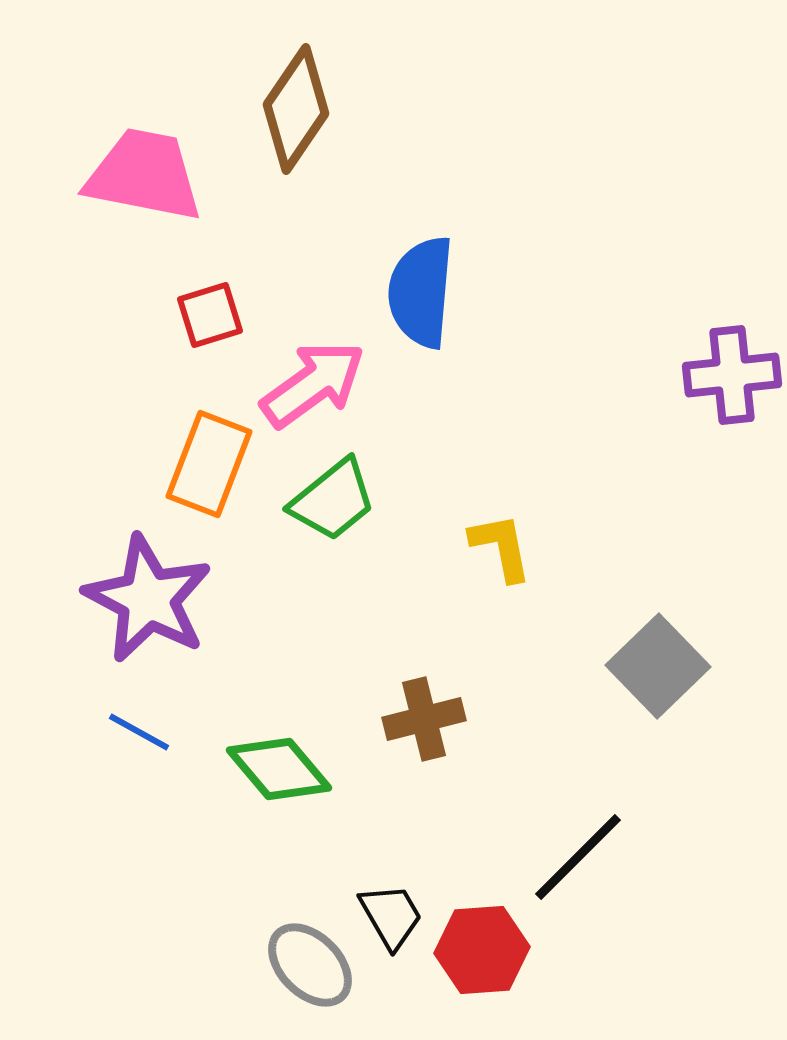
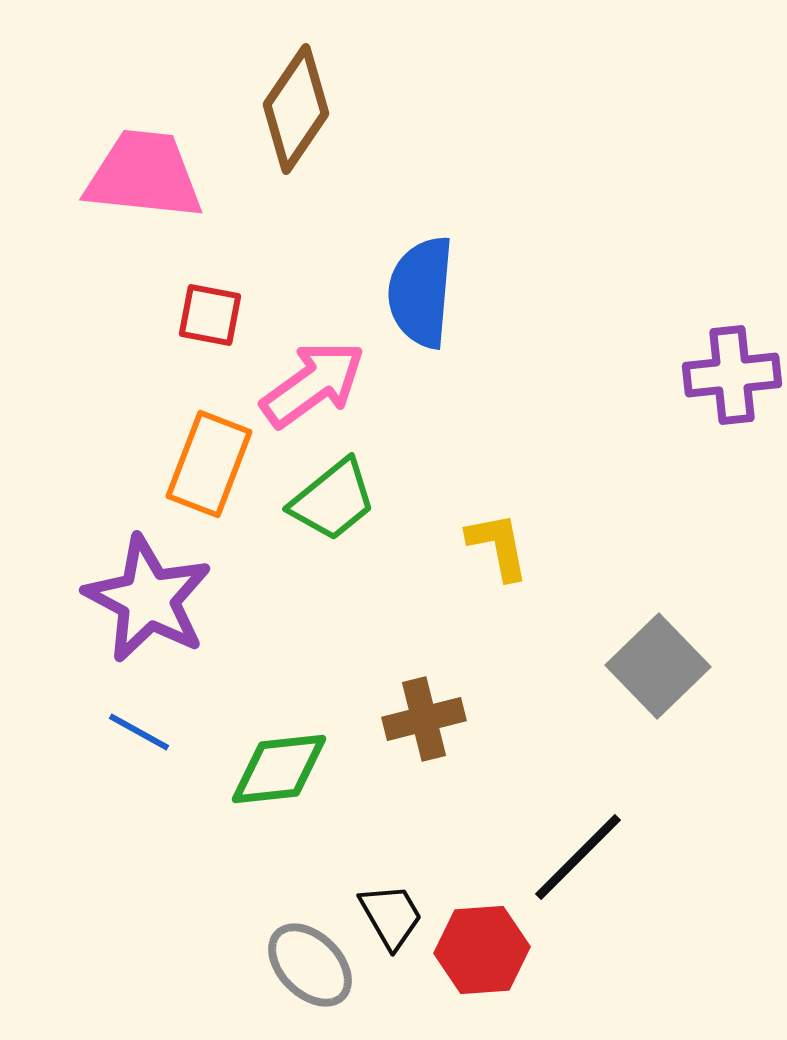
pink trapezoid: rotated 5 degrees counterclockwise
red square: rotated 28 degrees clockwise
yellow L-shape: moved 3 px left, 1 px up
green diamond: rotated 56 degrees counterclockwise
